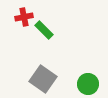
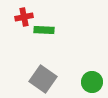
green rectangle: rotated 42 degrees counterclockwise
green circle: moved 4 px right, 2 px up
